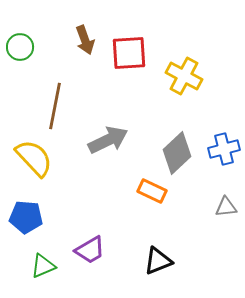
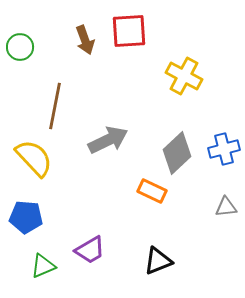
red square: moved 22 px up
